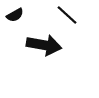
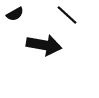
black semicircle: moved 1 px up
